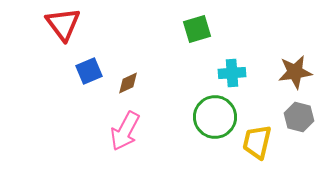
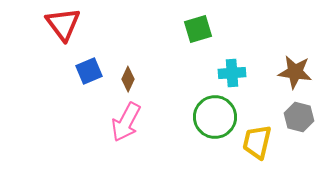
green square: moved 1 px right
brown star: rotated 16 degrees clockwise
brown diamond: moved 4 px up; rotated 40 degrees counterclockwise
pink arrow: moved 1 px right, 9 px up
